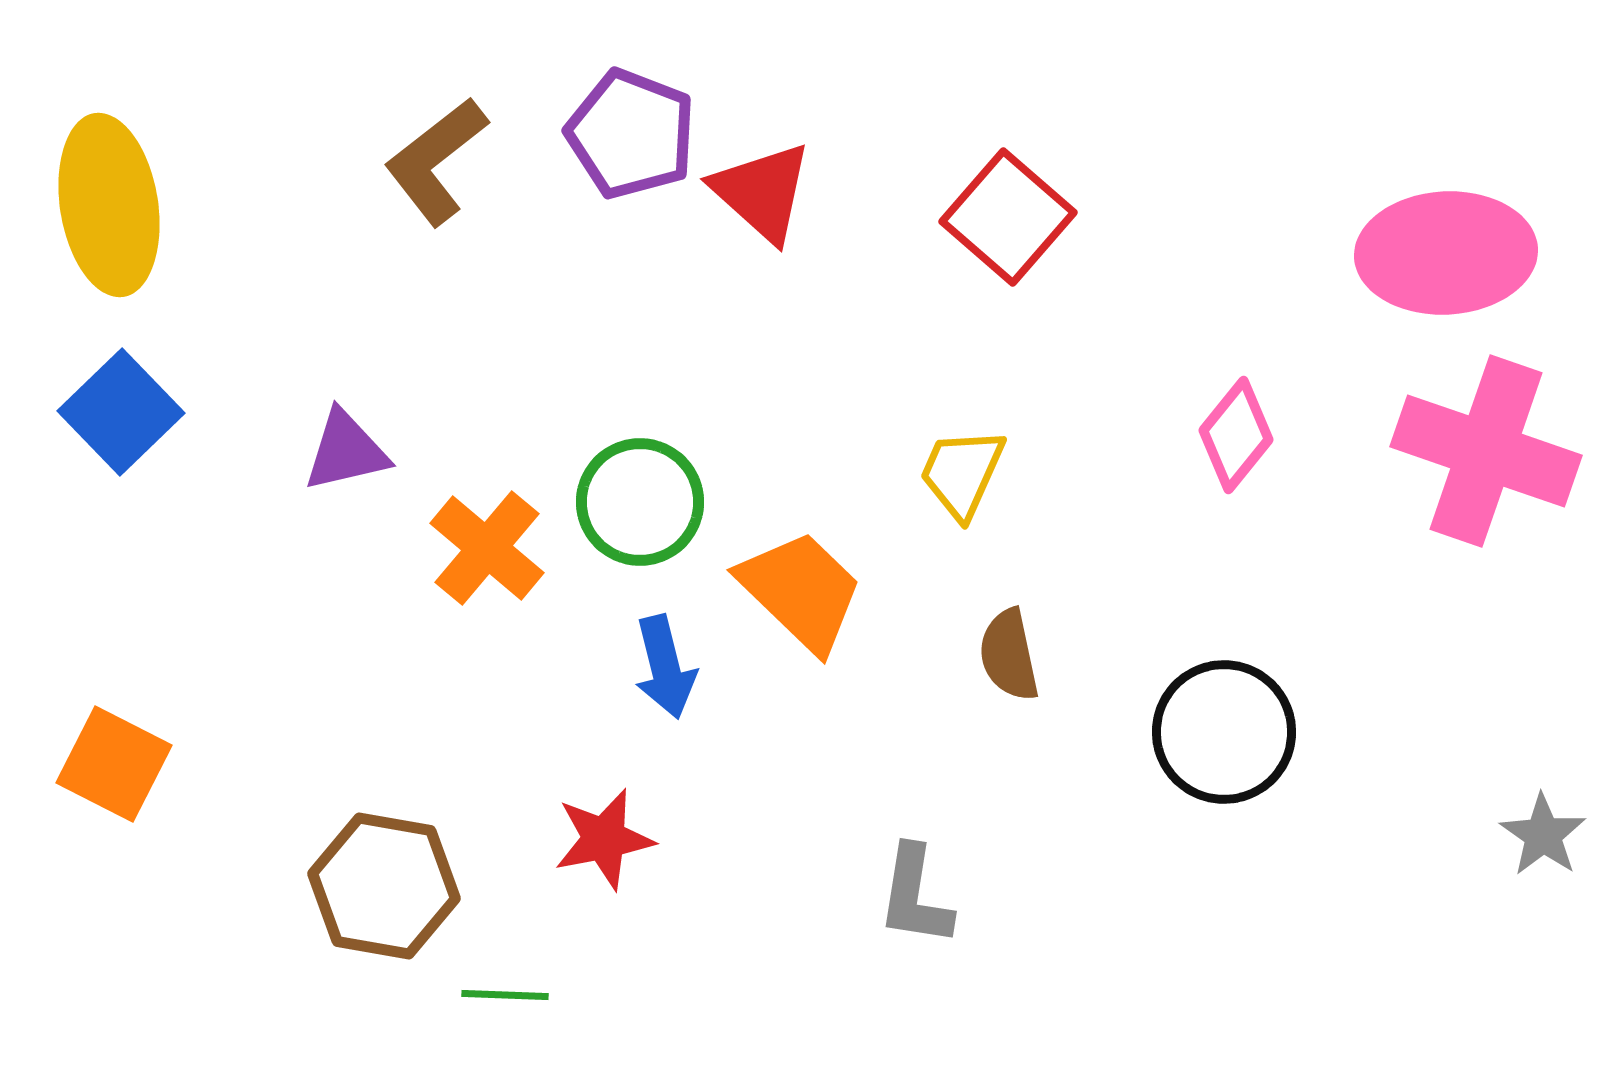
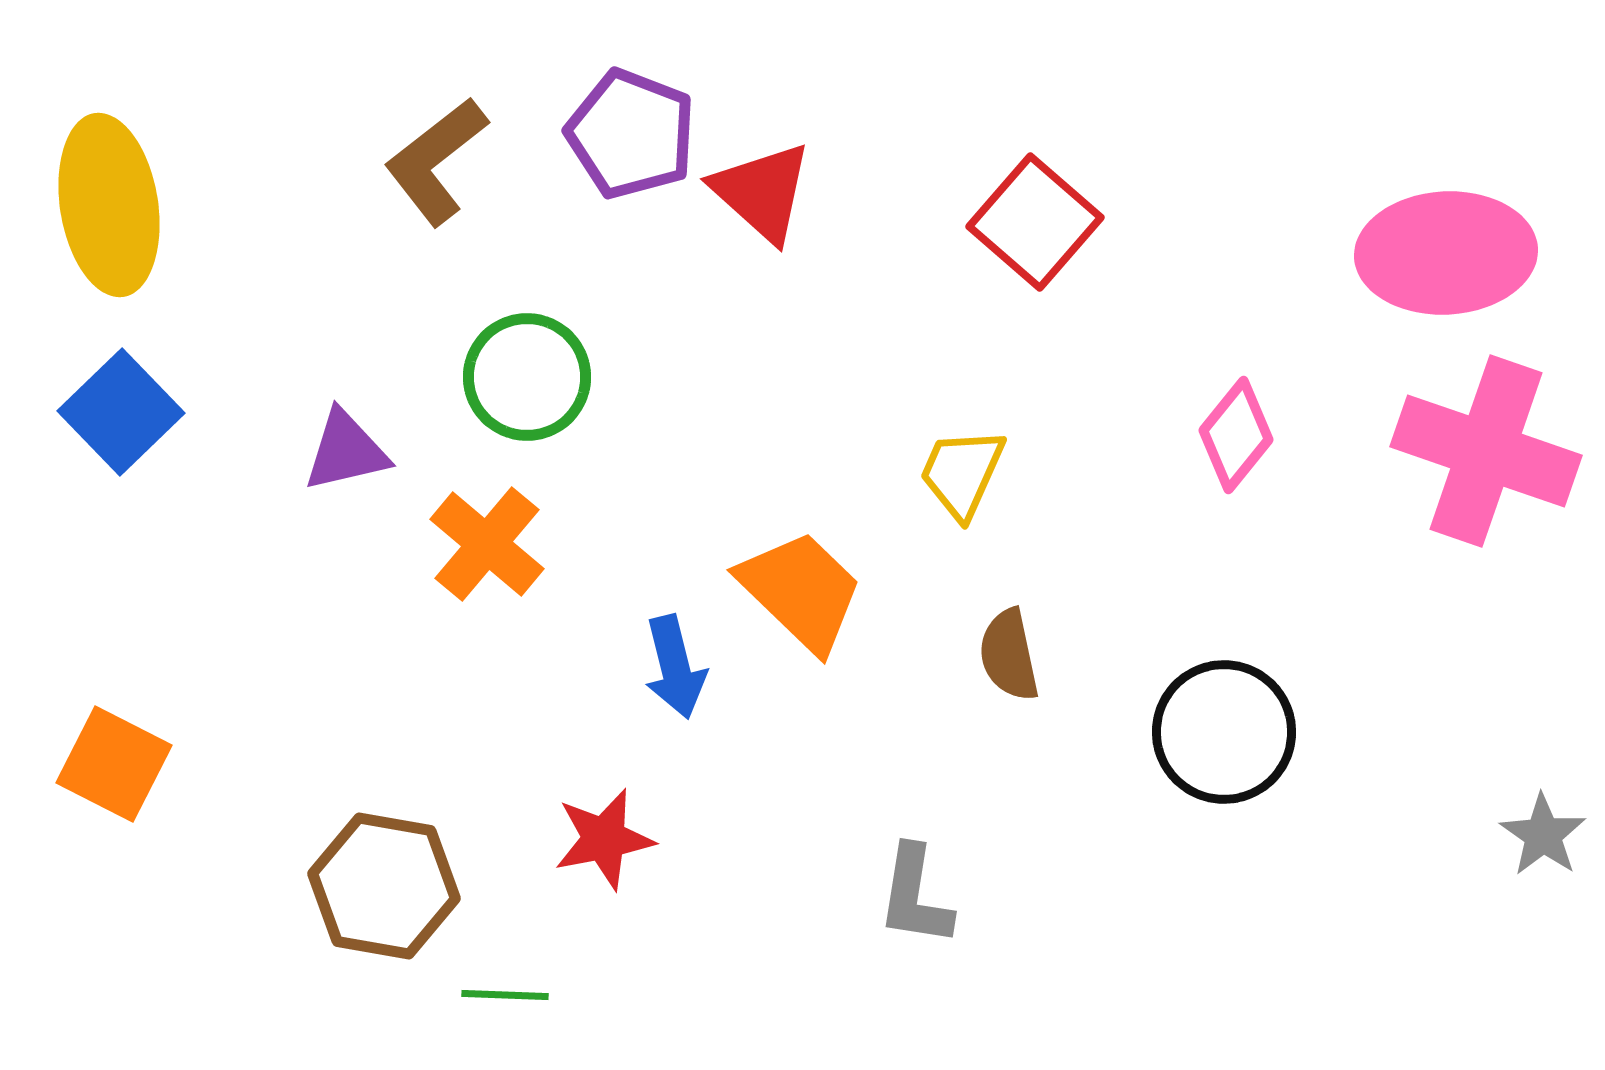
red square: moved 27 px right, 5 px down
green circle: moved 113 px left, 125 px up
orange cross: moved 4 px up
blue arrow: moved 10 px right
